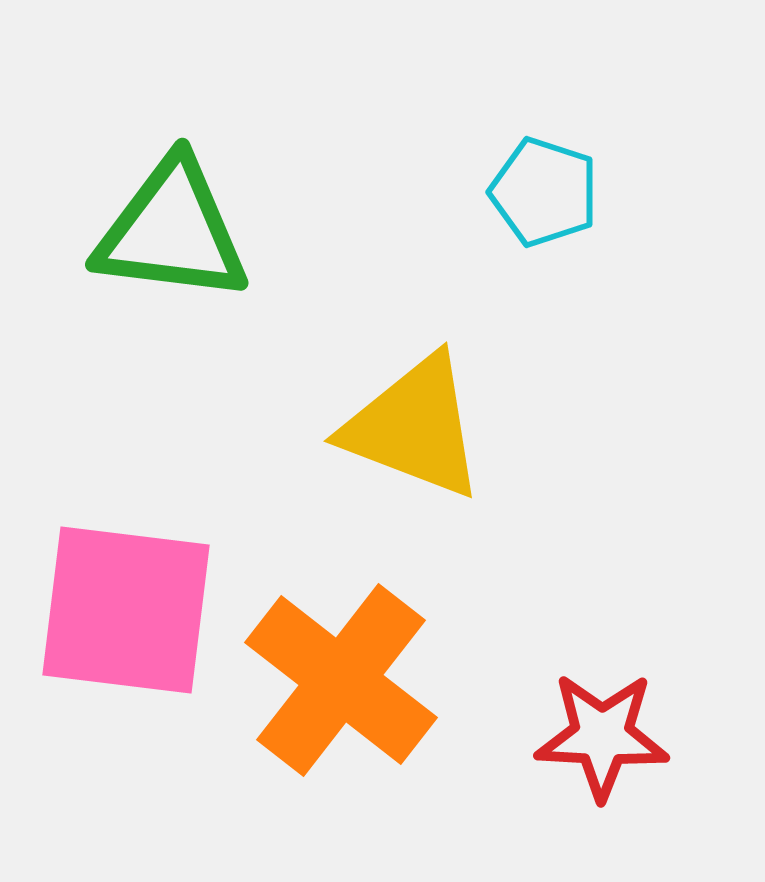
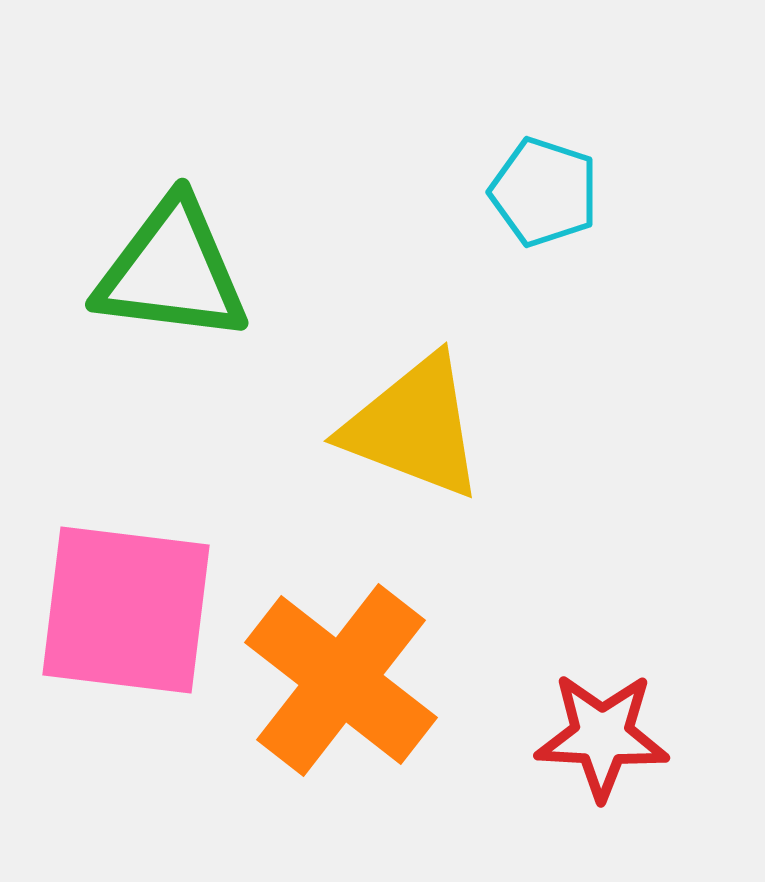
green triangle: moved 40 px down
